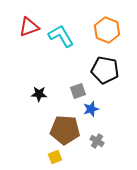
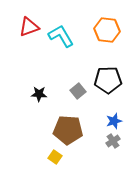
orange hexagon: rotated 15 degrees counterclockwise
black pentagon: moved 3 px right, 10 px down; rotated 12 degrees counterclockwise
gray square: rotated 21 degrees counterclockwise
blue star: moved 23 px right, 12 px down
brown pentagon: moved 3 px right
gray cross: moved 16 px right; rotated 24 degrees clockwise
yellow square: rotated 32 degrees counterclockwise
